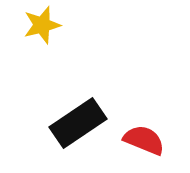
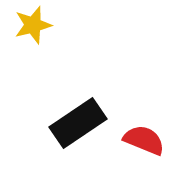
yellow star: moved 9 px left
